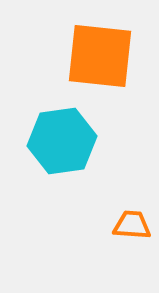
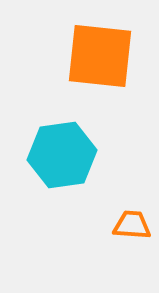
cyan hexagon: moved 14 px down
